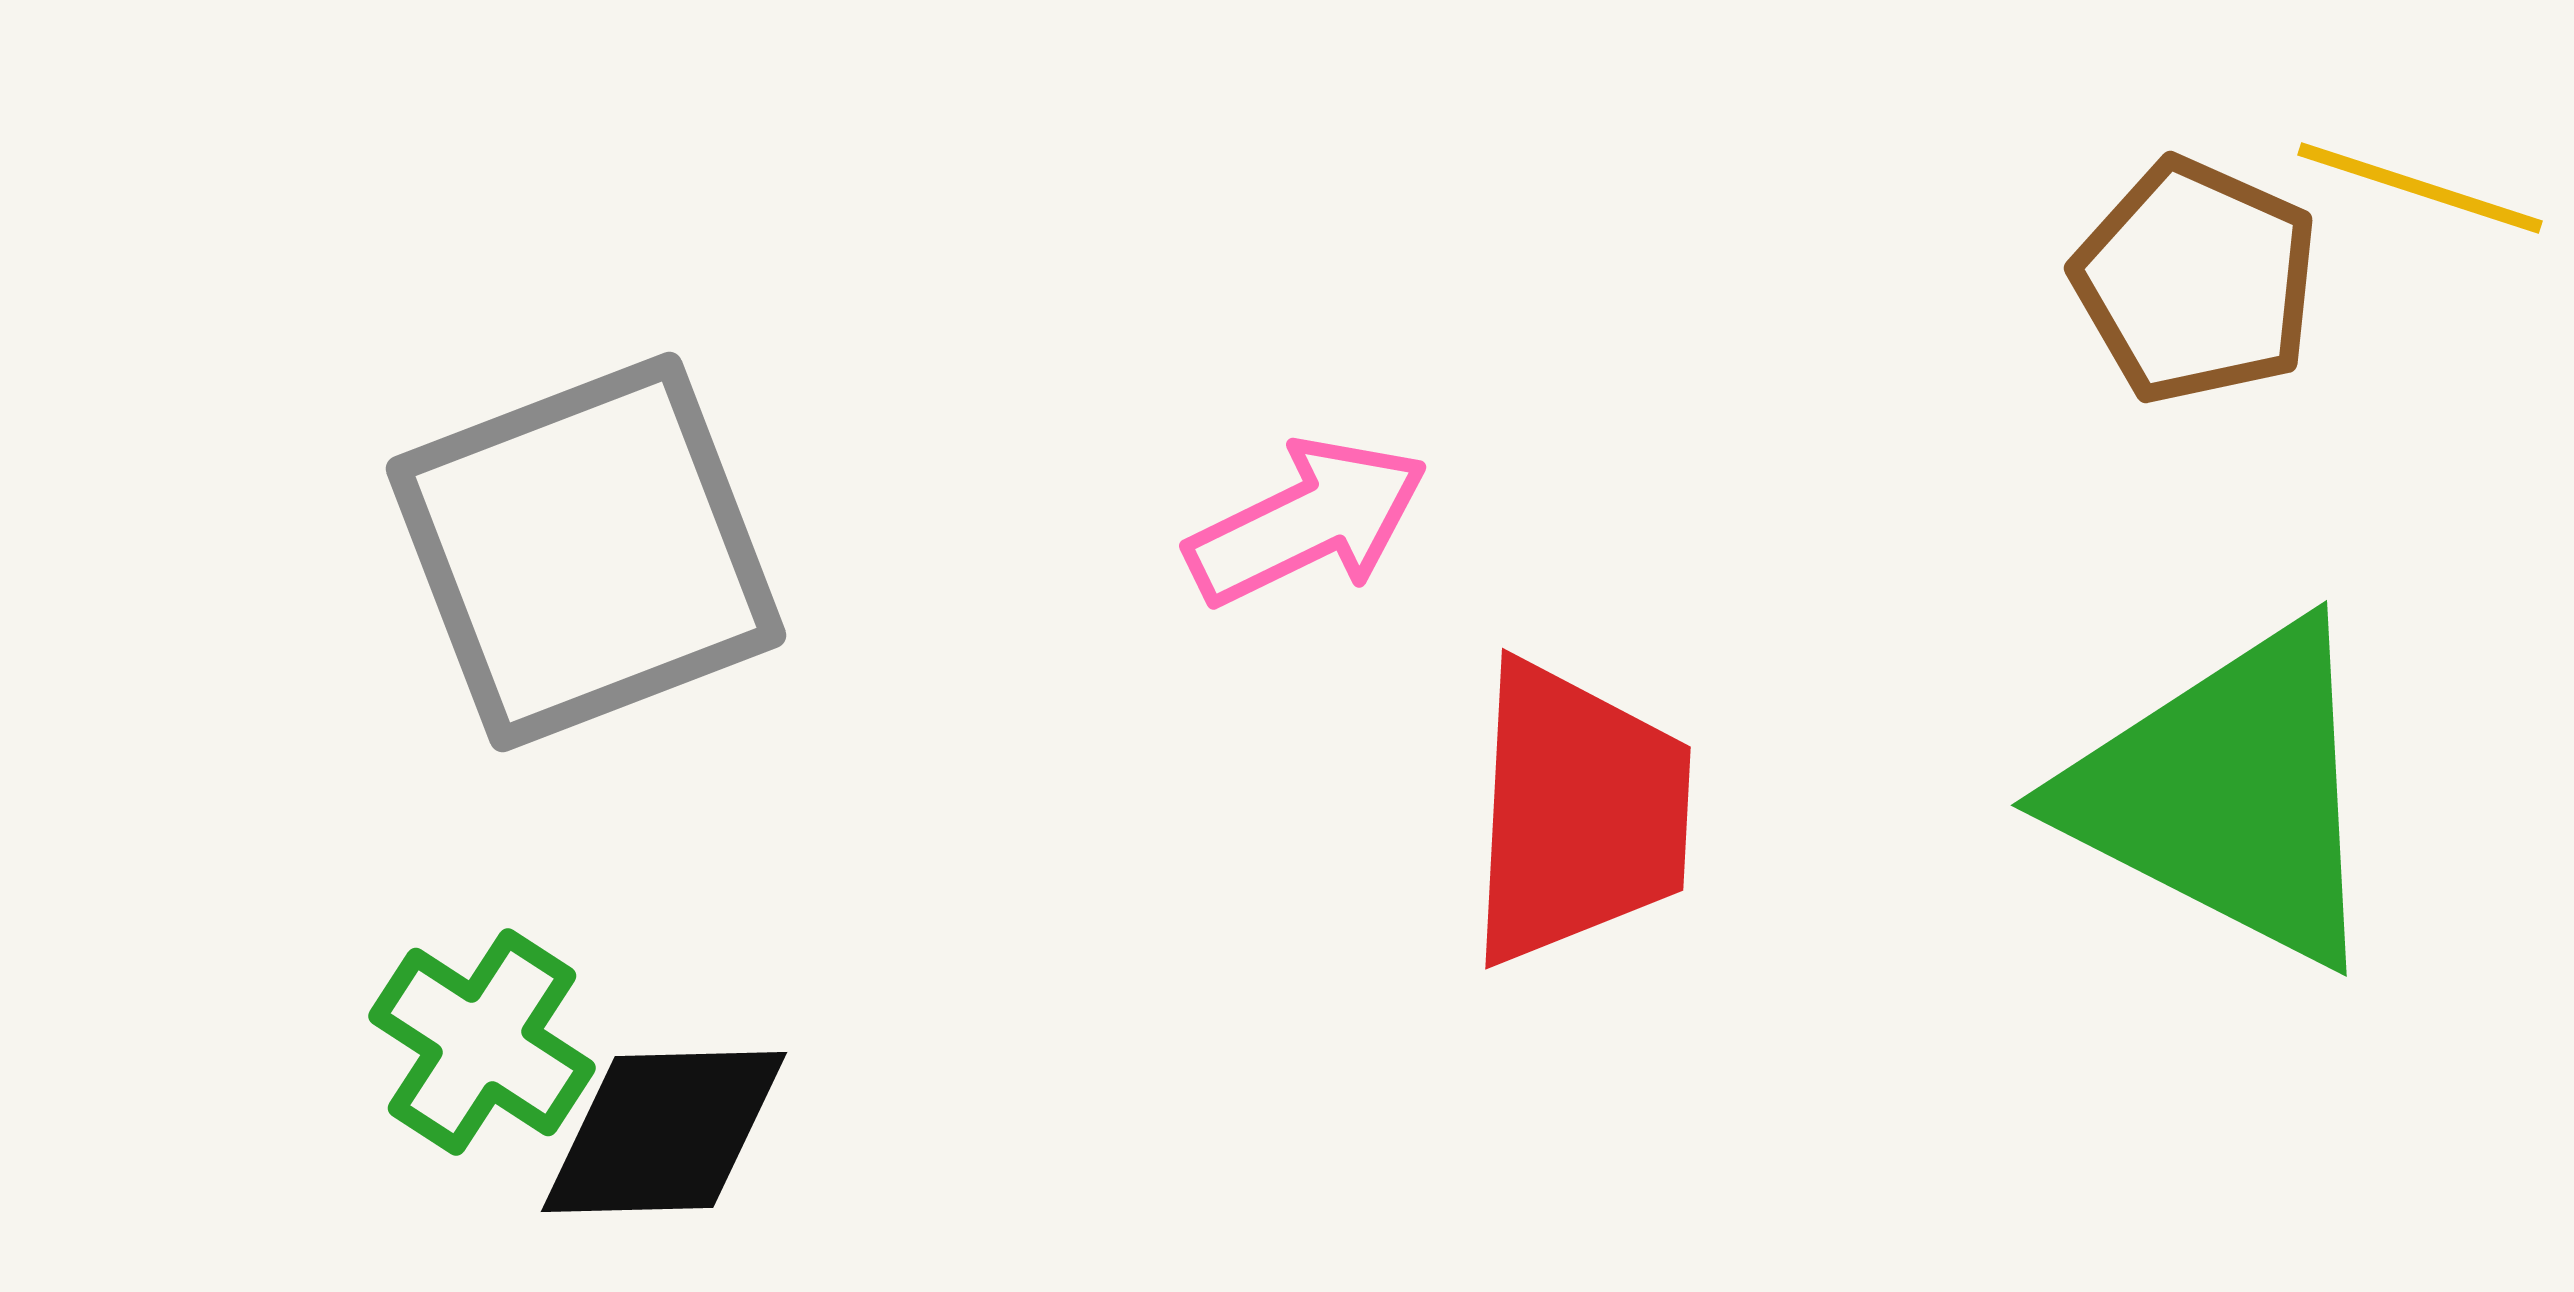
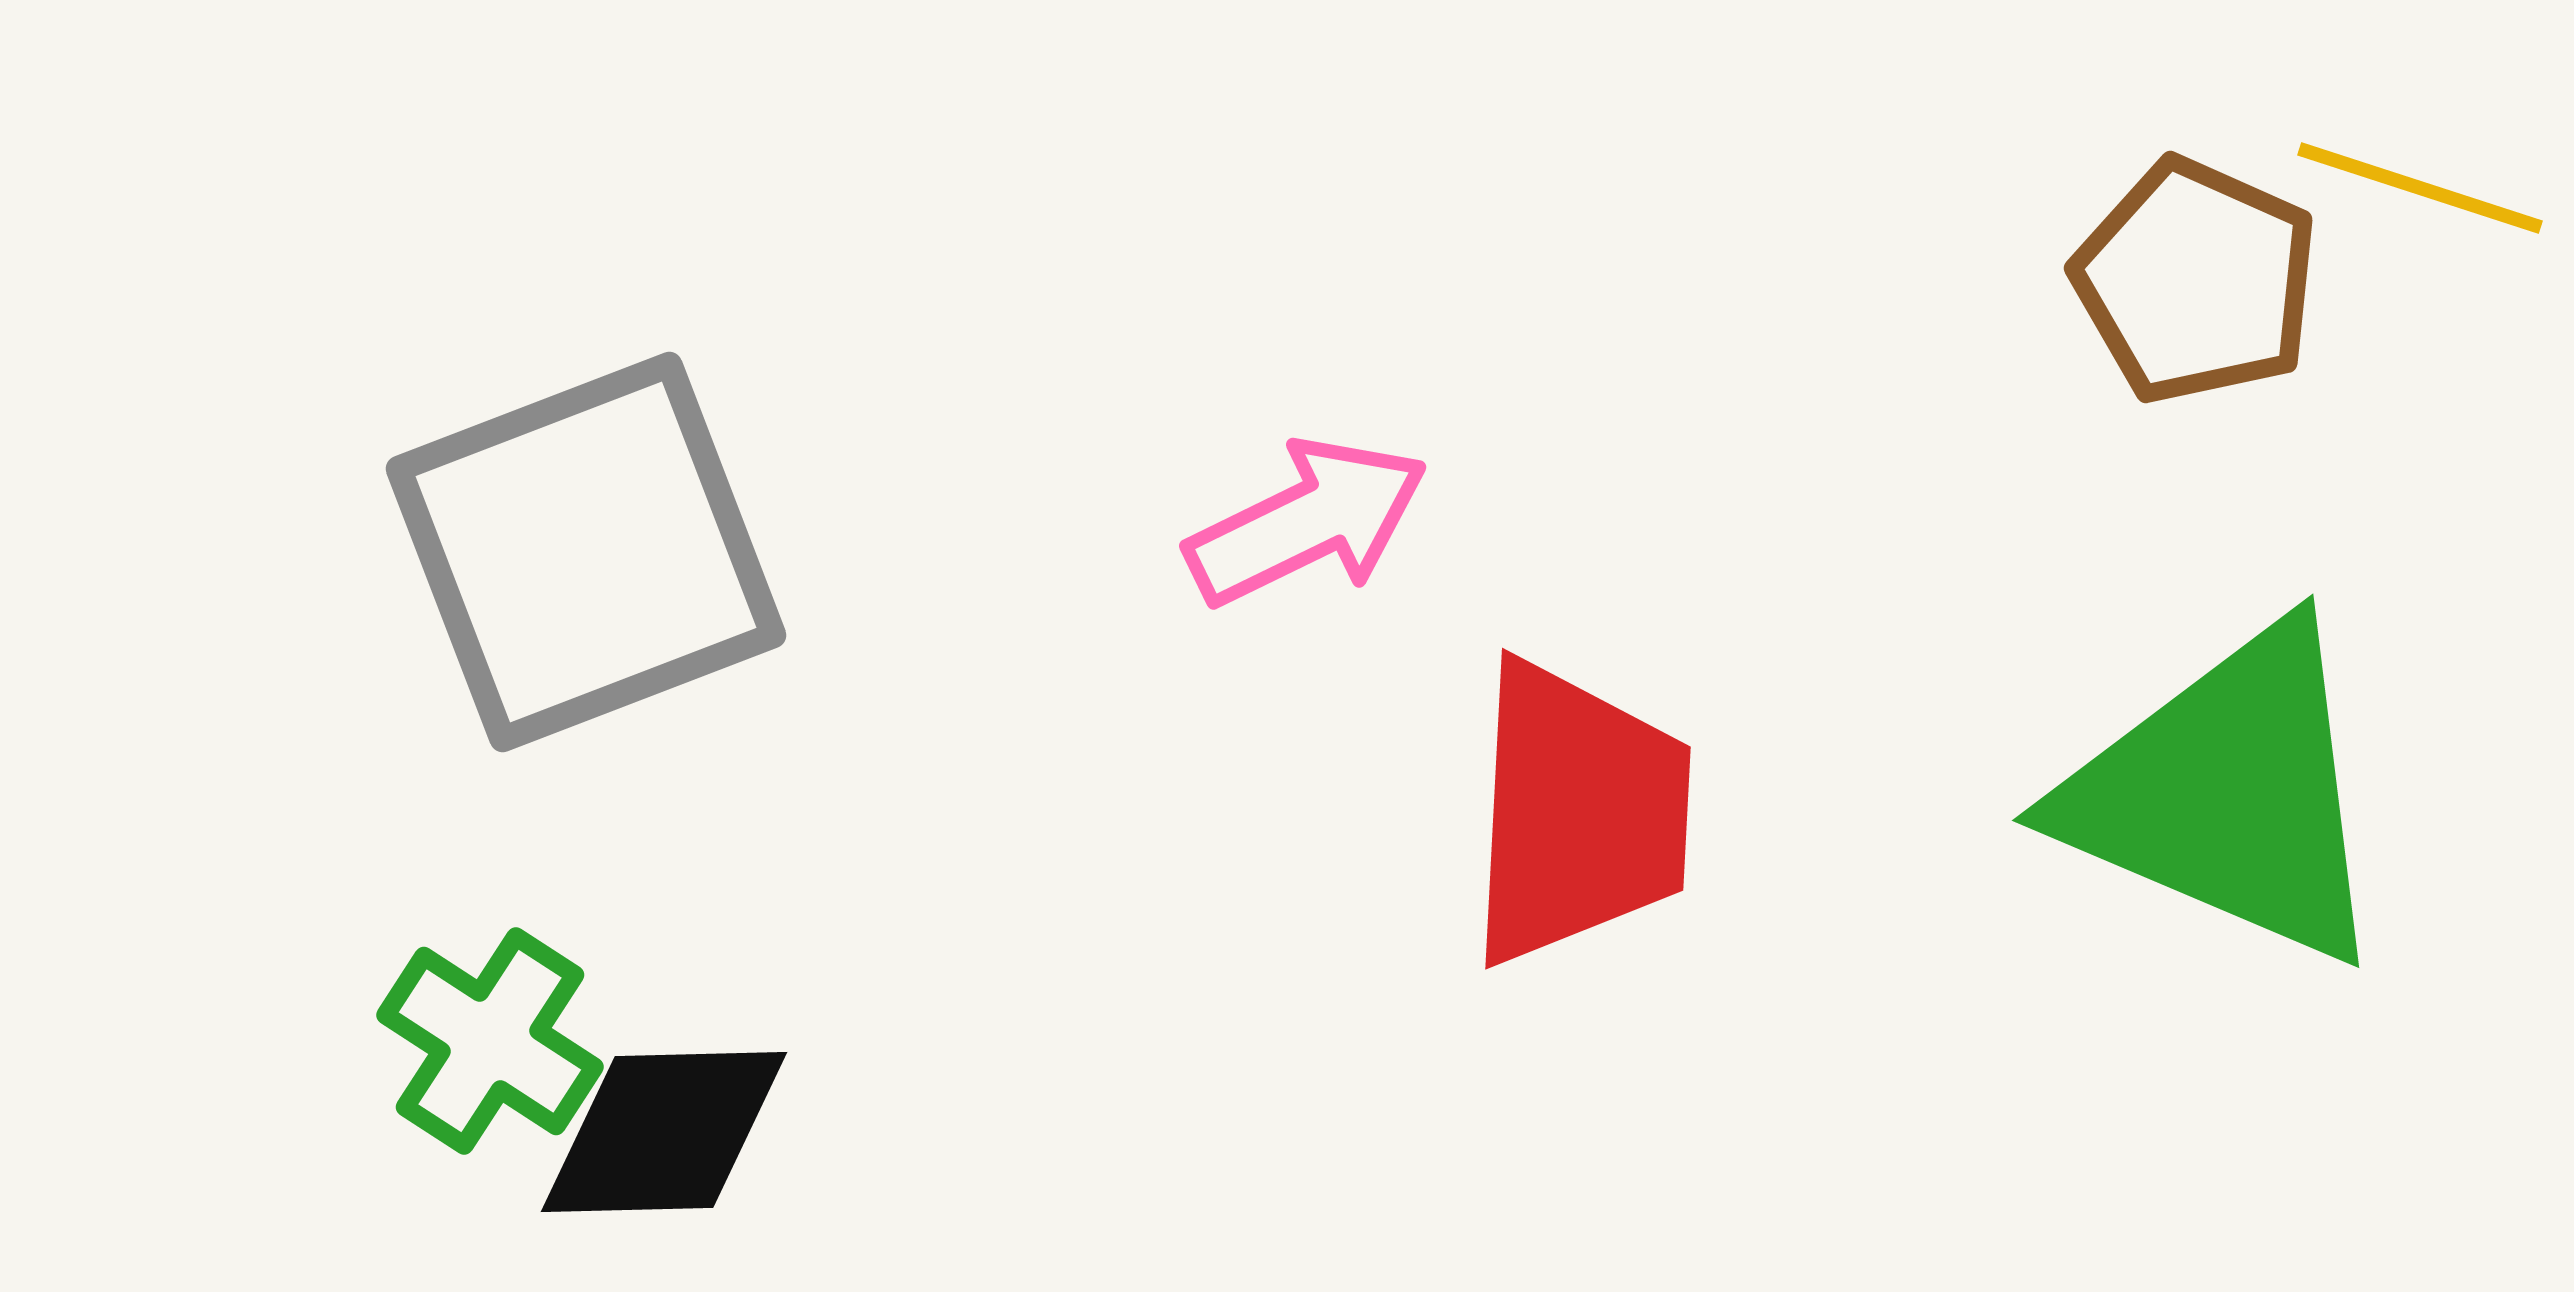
green triangle: rotated 4 degrees counterclockwise
green cross: moved 8 px right, 1 px up
